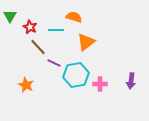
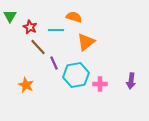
purple line: rotated 40 degrees clockwise
